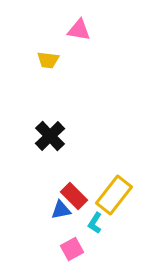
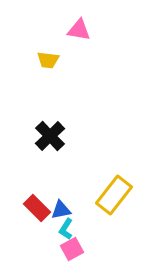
red rectangle: moved 37 px left, 12 px down
cyan L-shape: moved 29 px left, 6 px down
